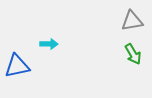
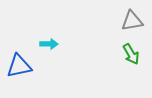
green arrow: moved 2 px left
blue triangle: moved 2 px right
